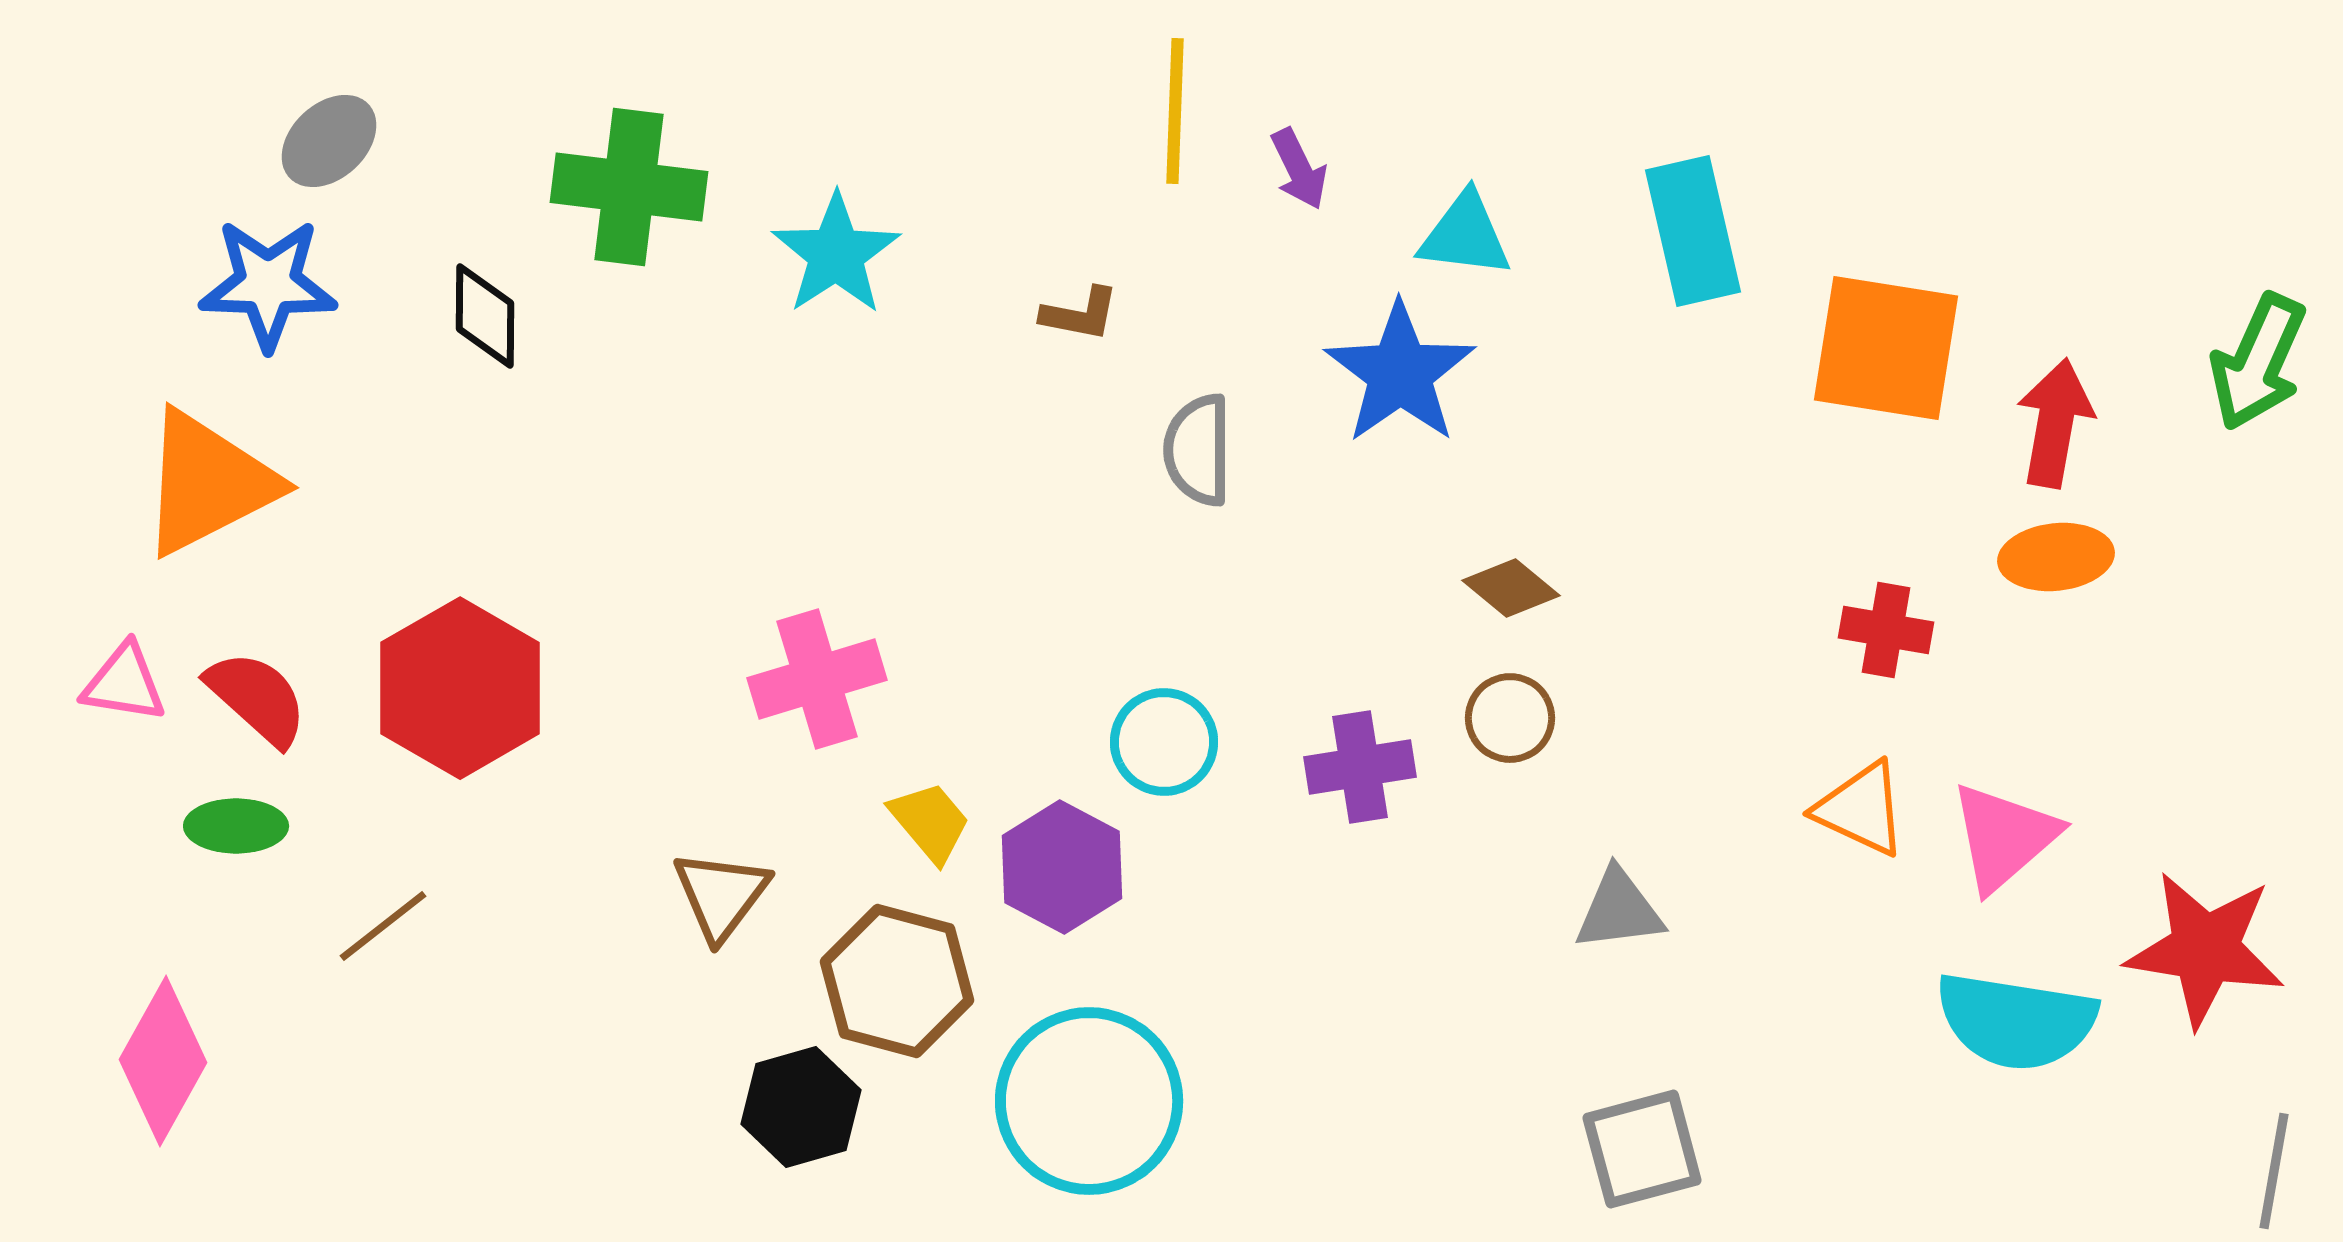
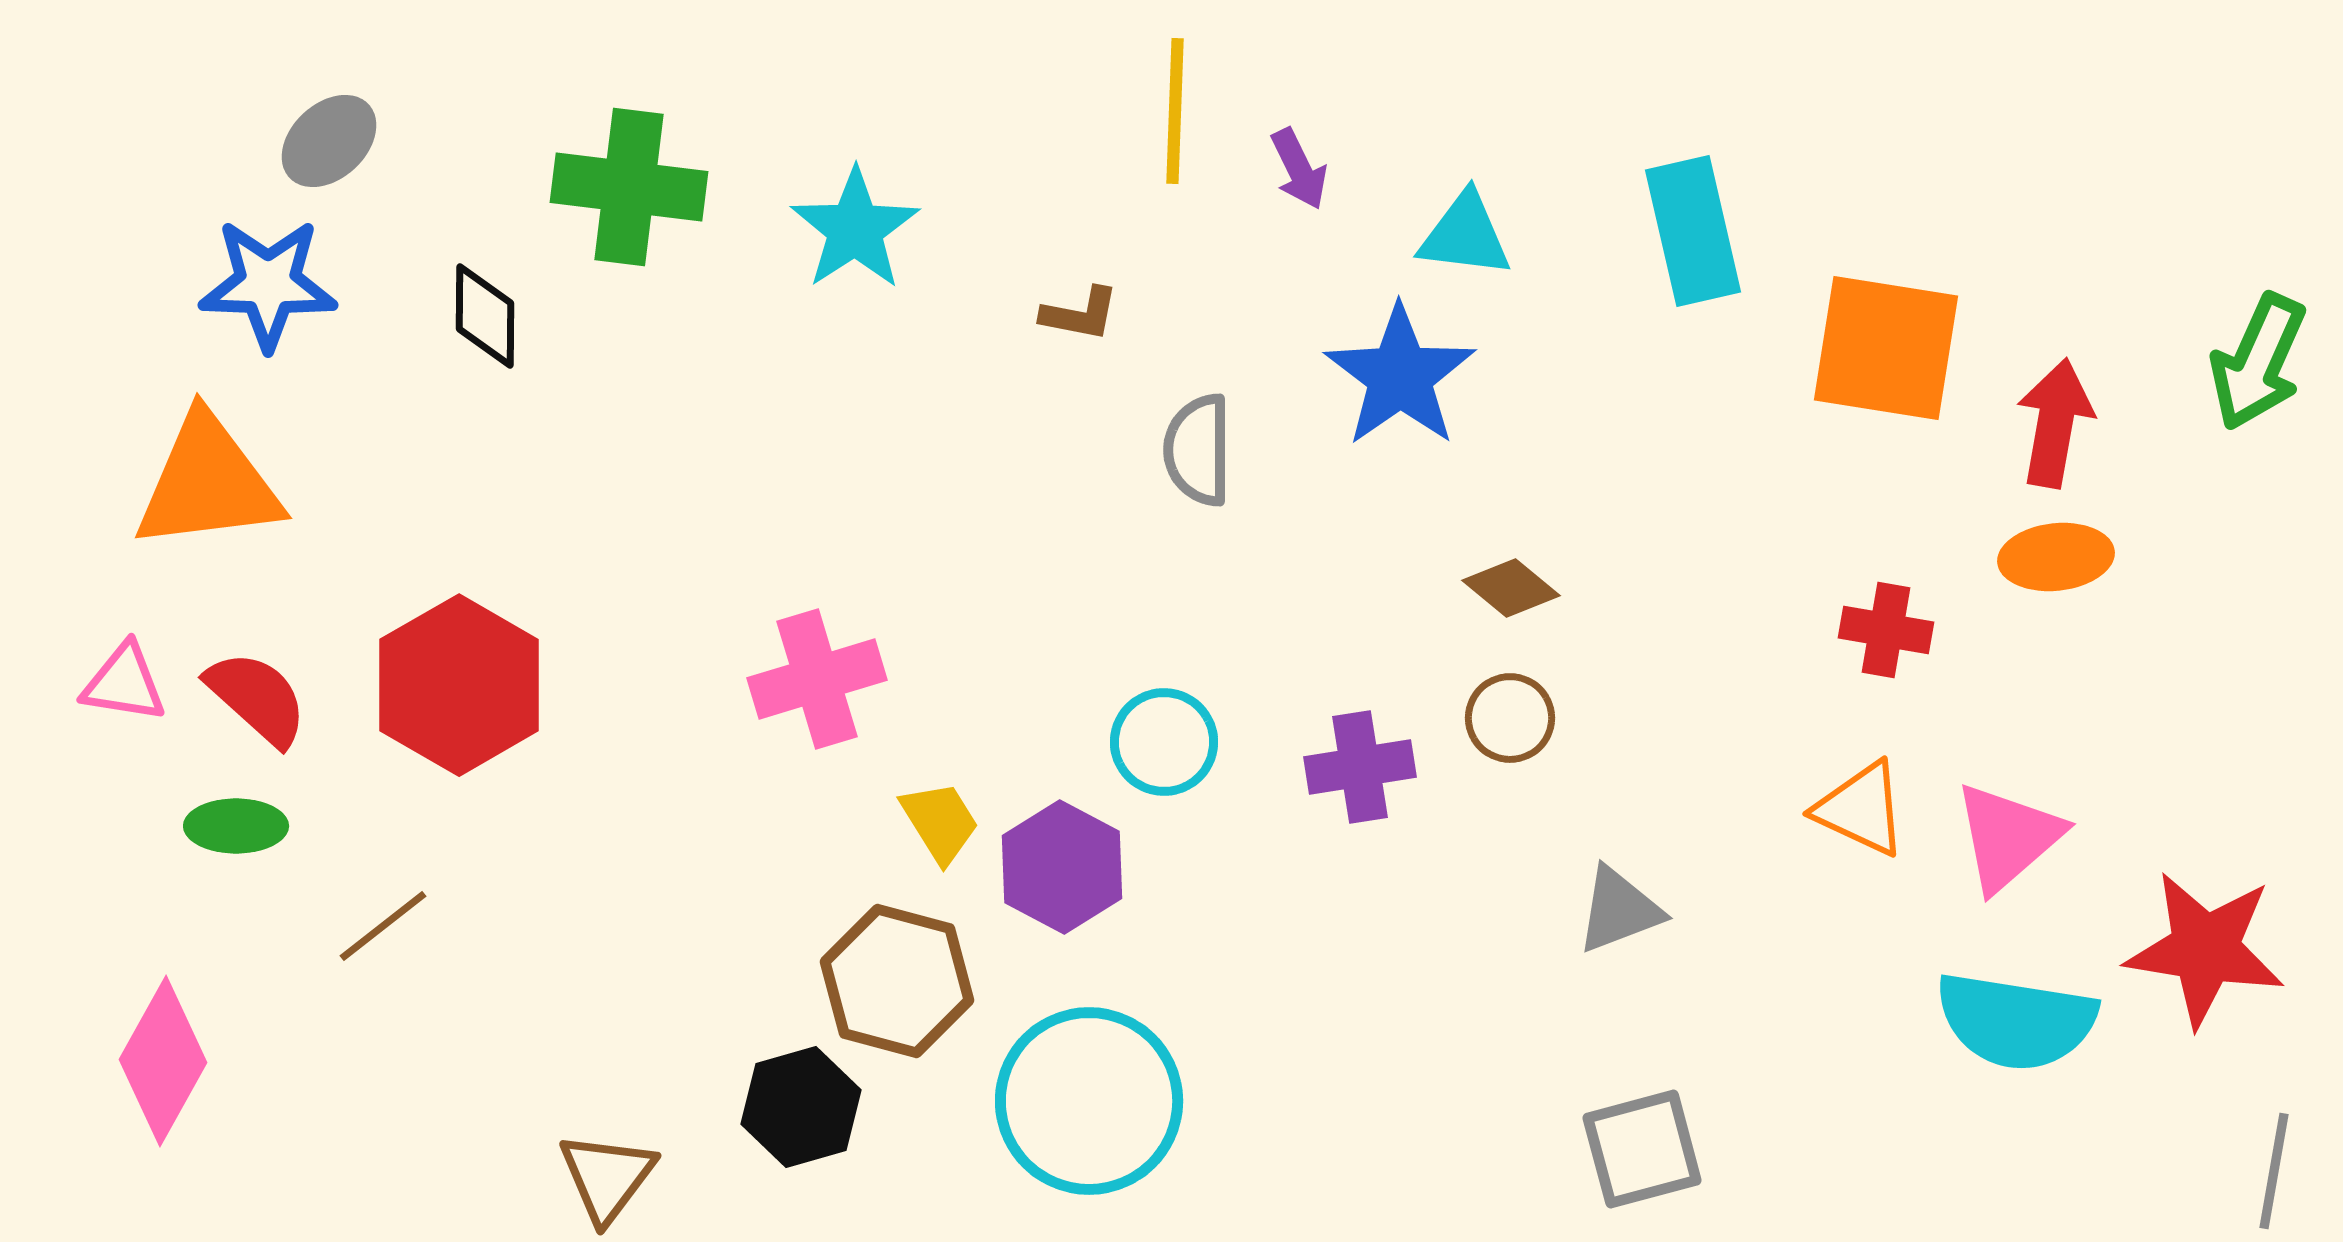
cyan star at (836, 254): moved 19 px right, 25 px up
blue star at (1400, 373): moved 3 px down
orange triangle at (208, 483): rotated 20 degrees clockwise
red hexagon at (460, 688): moved 1 px left, 3 px up
yellow trapezoid at (930, 822): moved 10 px right; rotated 8 degrees clockwise
pink triangle at (2004, 837): moved 4 px right
brown triangle at (721, 895): moved 114 px left, 282 px down
gray triangle at (1619, 910): rotated 14 degrees counterclockwise
